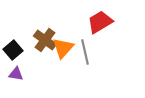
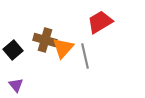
brown cross: rotated 20 degrees counterclockwise
gray line: moved 4 px down
purple triangle: moved 11 px down; rotated 42 degrees clockwise
